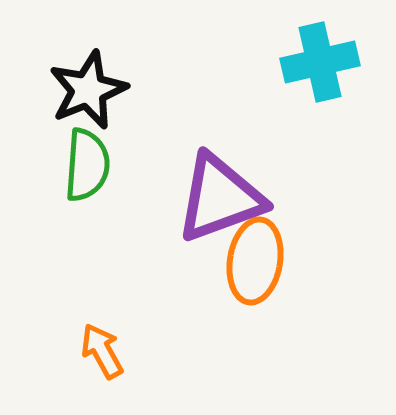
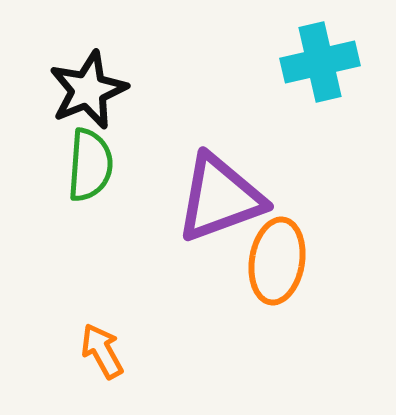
green semicircle: moved 3 px right
orange ellipse: moved 22 px right
